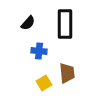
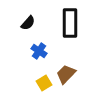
black rectangle: moved 5 px right, 1 px up
blue cross: rotated 28 degrees clockwise
brown trapezoid: moved 1 px left, 1 px down; rotated 130 degrees counterclockwise
